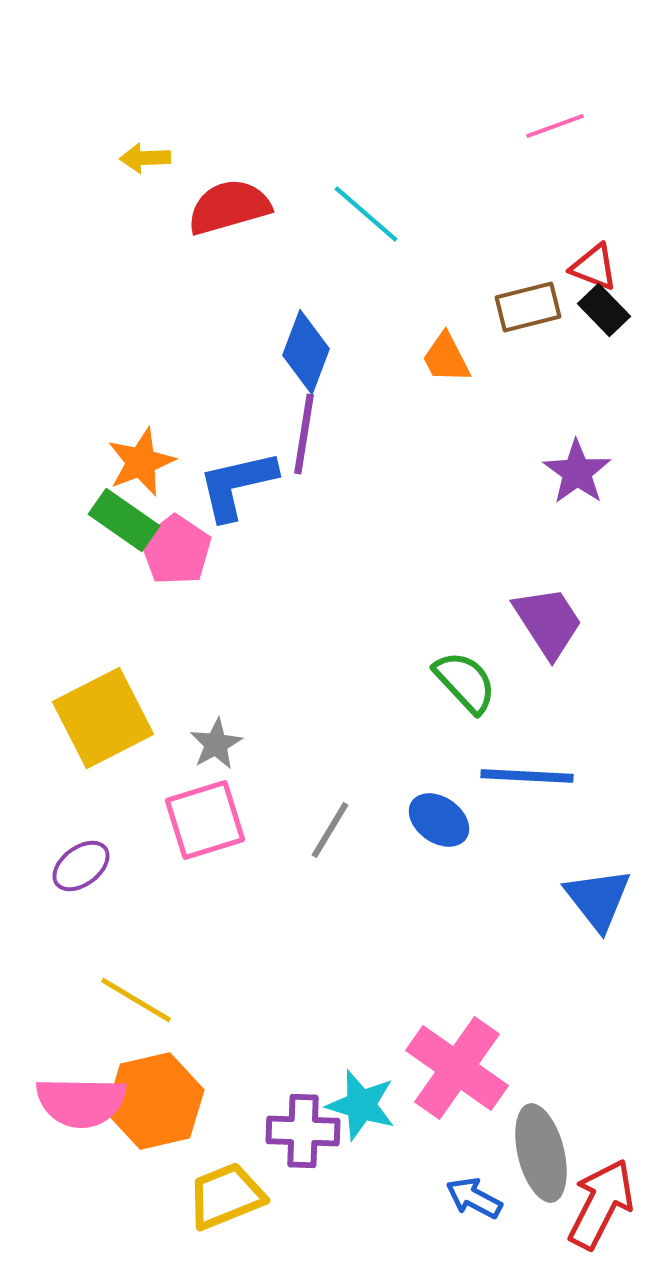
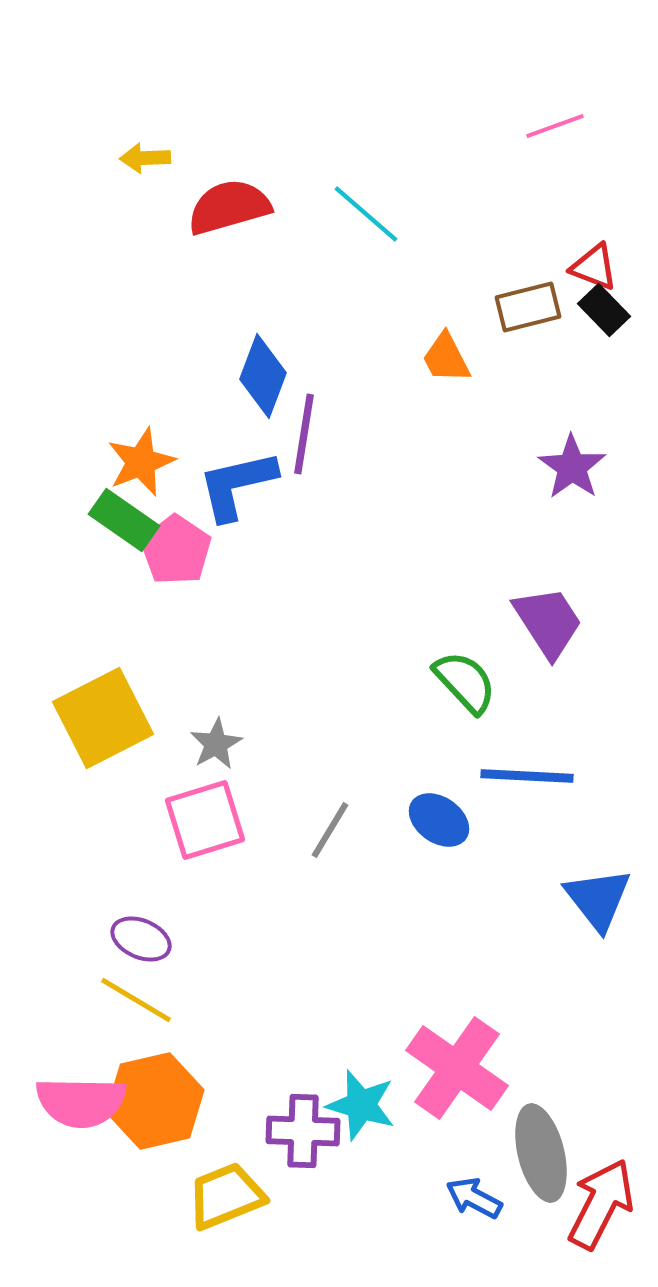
blue diamond: moved 43 px left, 24 px down
purple star: moved 5 px left, 5 px up
purple ellipse: moved 60 px right, 73 px down; rotated 60 degrees clockwise
